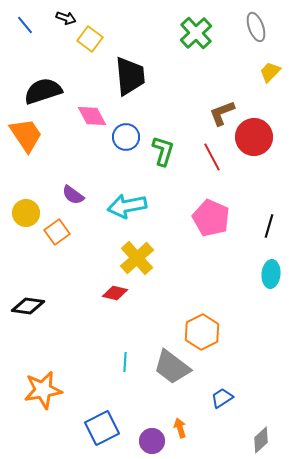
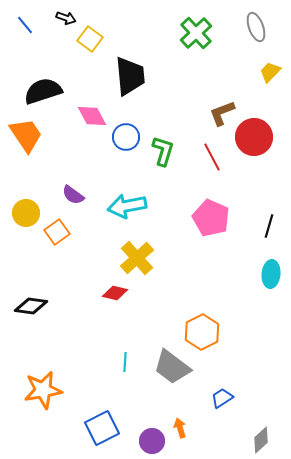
black diamond: moved 3 px right
